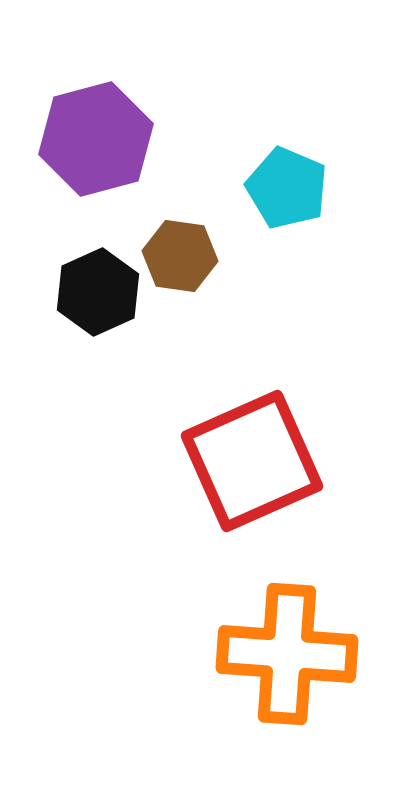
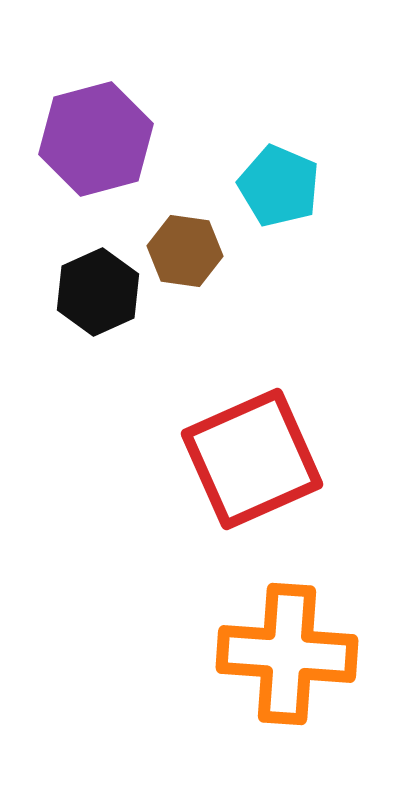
cyan pentagon: moved 8 px left, 2 px up
brown hexagon: moved 5 px right, 5 px up
red square: moved 2 px up
